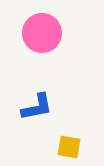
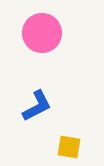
blue L-shape: moved 1 px up; rotated 16 degrees counterclockwise
